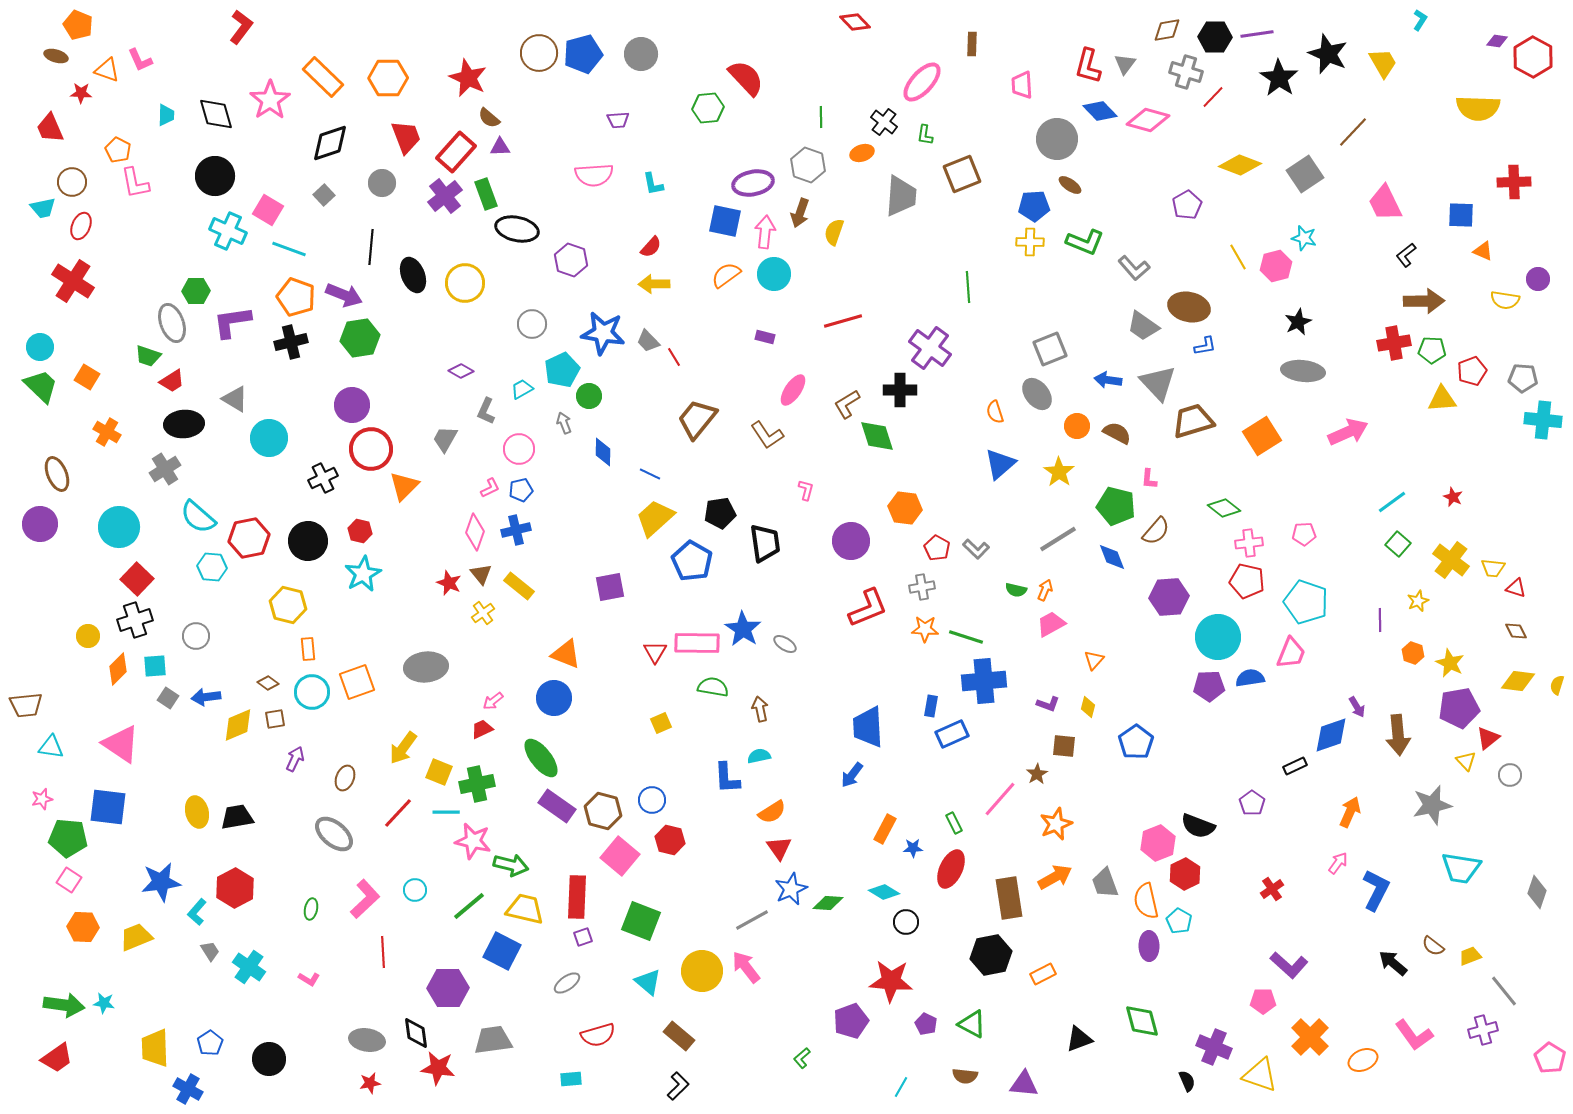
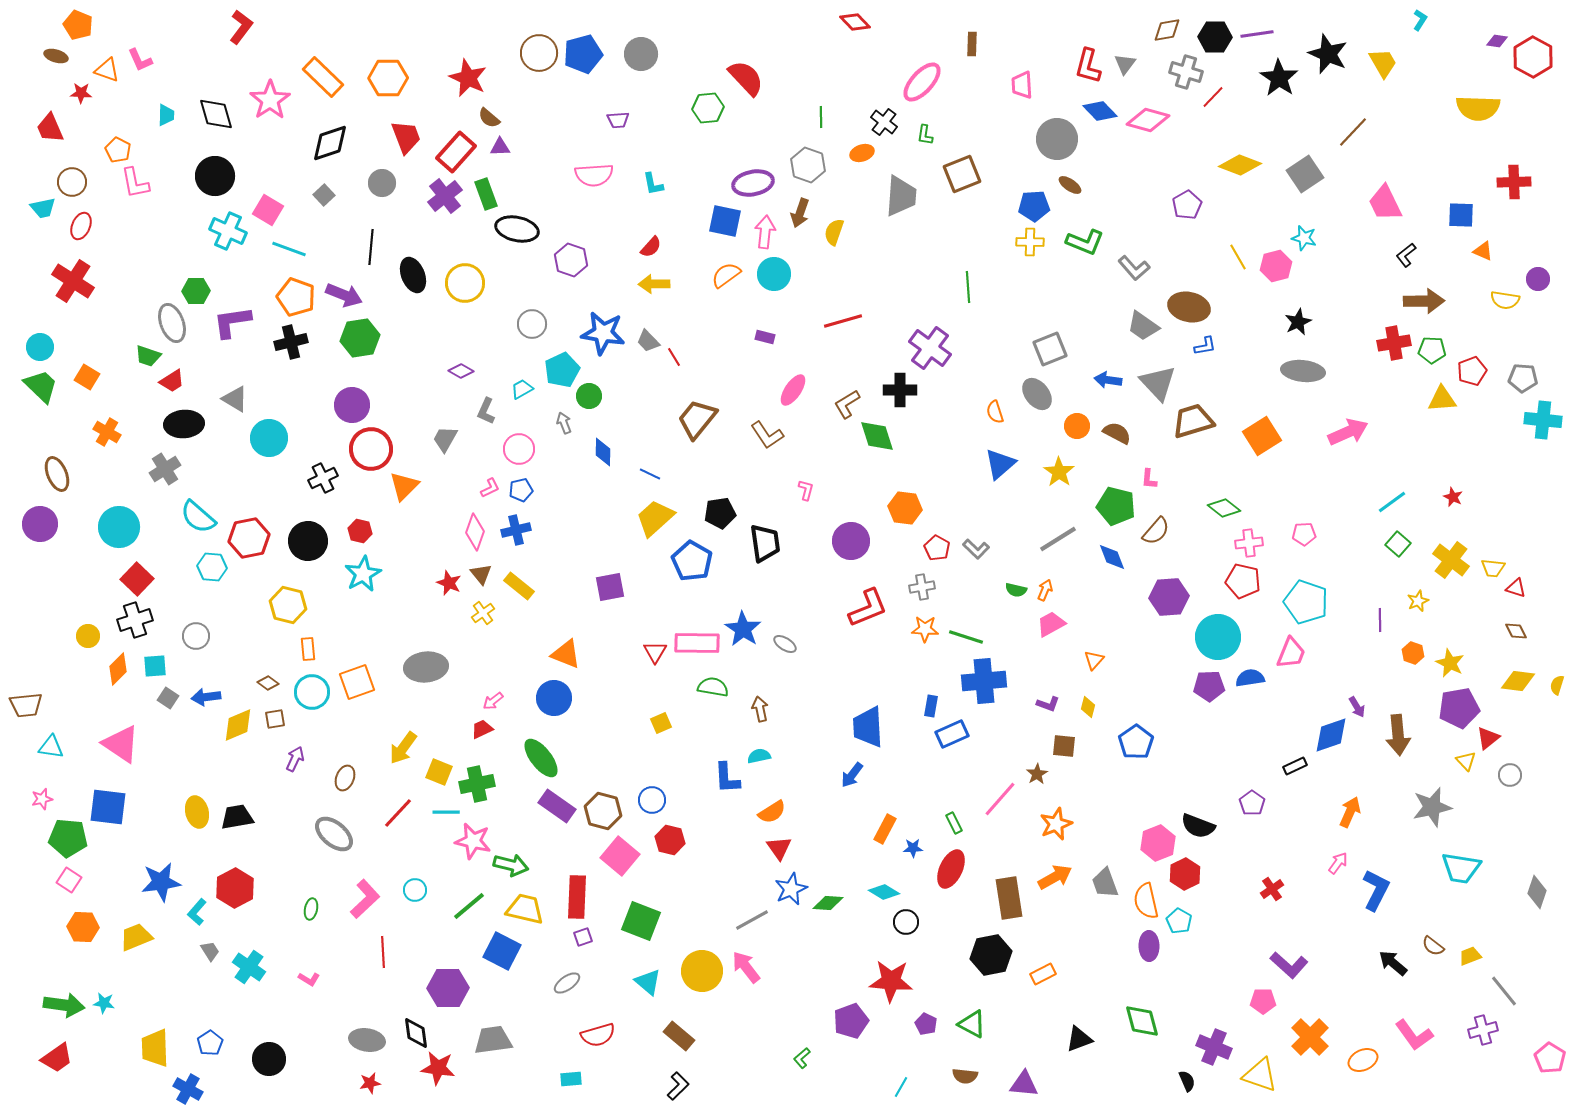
red pentagon at (1247, 581): moved 4 px left
gray star at (1432, 805): moved 2 px down
